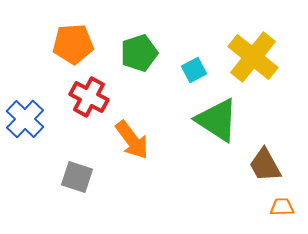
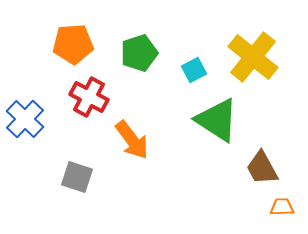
brown trapezoid: moved 3 px left, 3 px down
